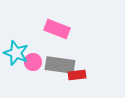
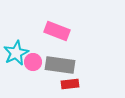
pink rectangle: moved 2 px down
cyan star: rotated 25 degrees clockwise
red rectangle: moved 7 px left, 9 px down
